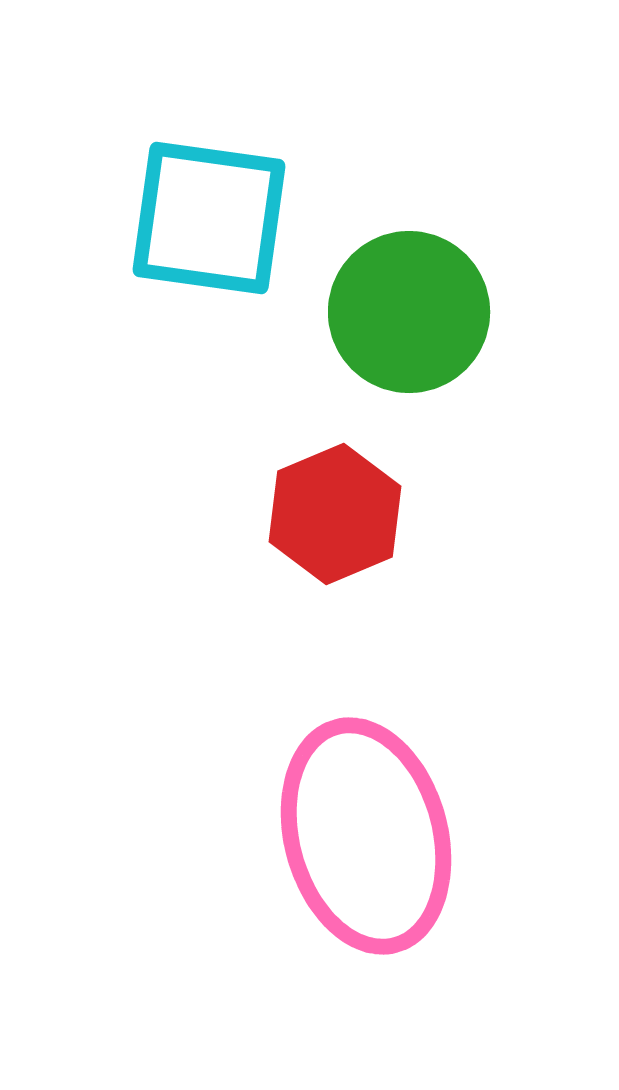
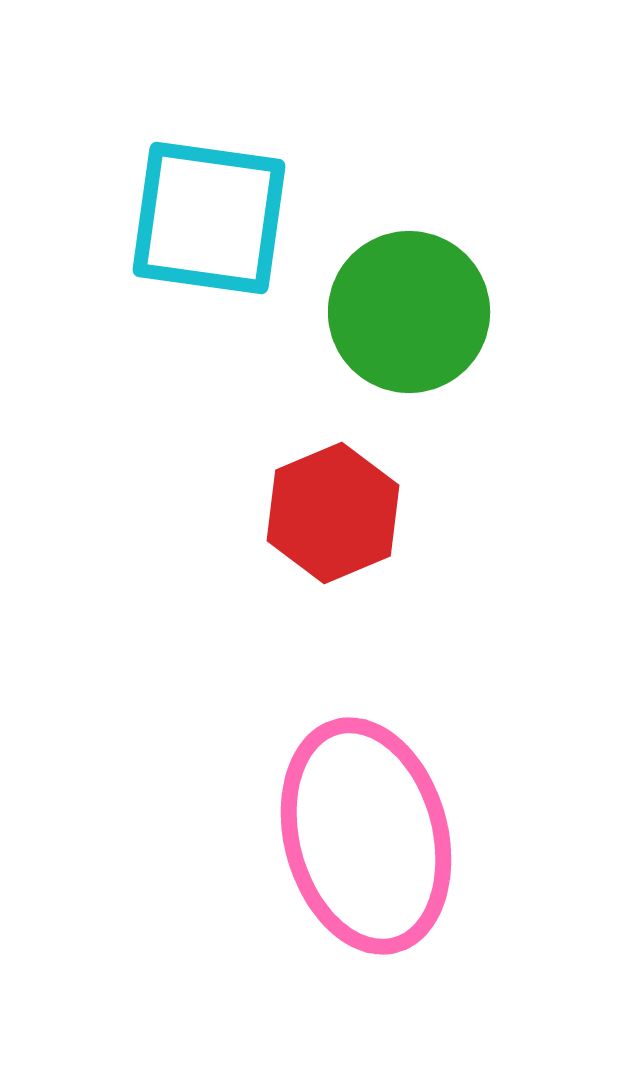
red hexagon: moved 2 px left, 1 px up
